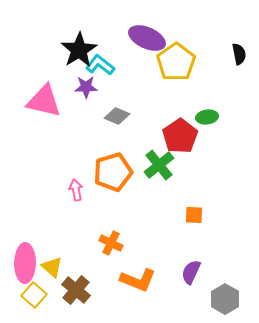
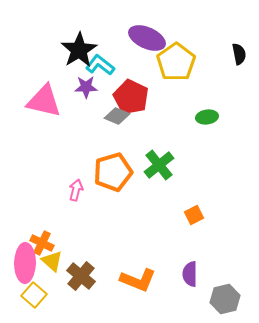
red pentagon: moved 49 px left, 39 px up; rotated 12 degrees counterclockwise
pink arrow: rotated 25 degrees clockwise
orange square: rotated 30 degrees counterclockwise
orange cross: moved 69 px left
yellow triangle: moved 6 px up
purple semicircle: moved 1 px left, 2 px down; rotated 25 degrees counterclockwise
brown cross: moved 5 px right, 14 px up
gray hexagon: rotated 16 degrees clockwise
